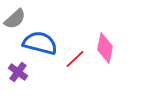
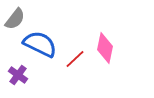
gray semicircle: rotated 10 degrees counterclockwise
blue semicircle: moved 1 px down; rotated 12 degrees clockwise
purple cross: moved 3 px down
